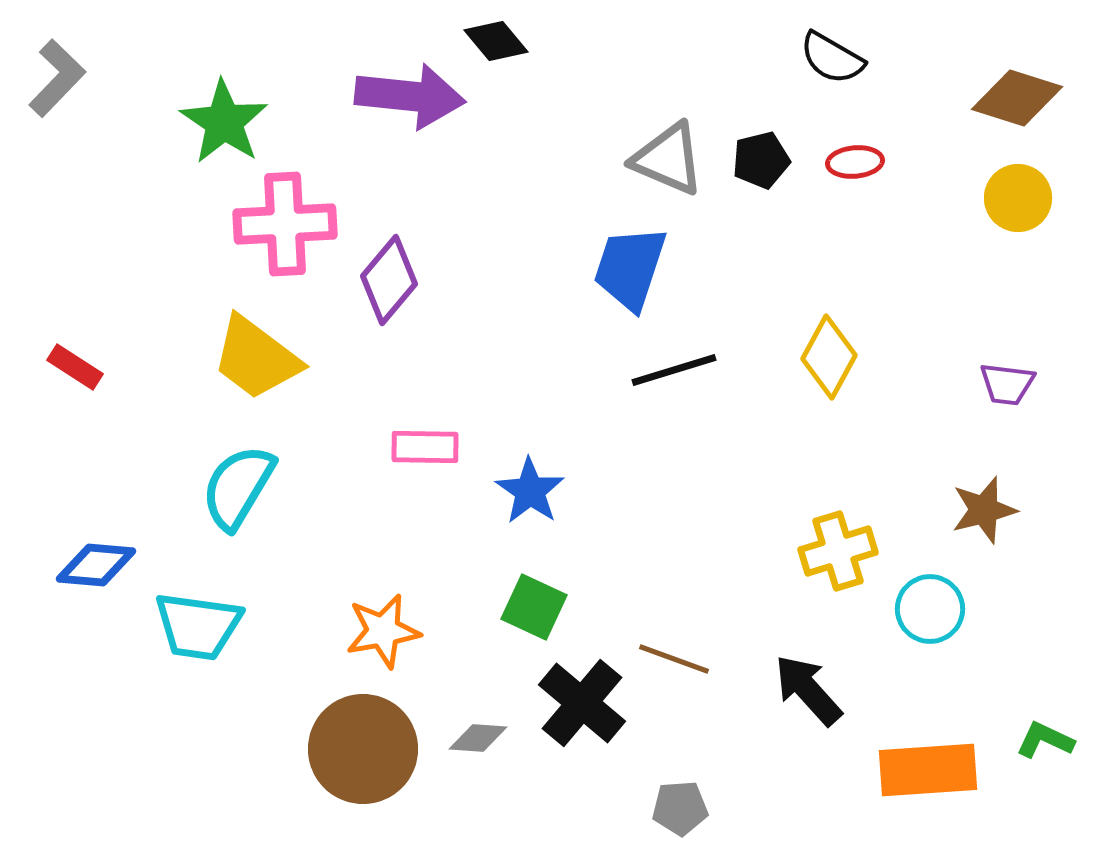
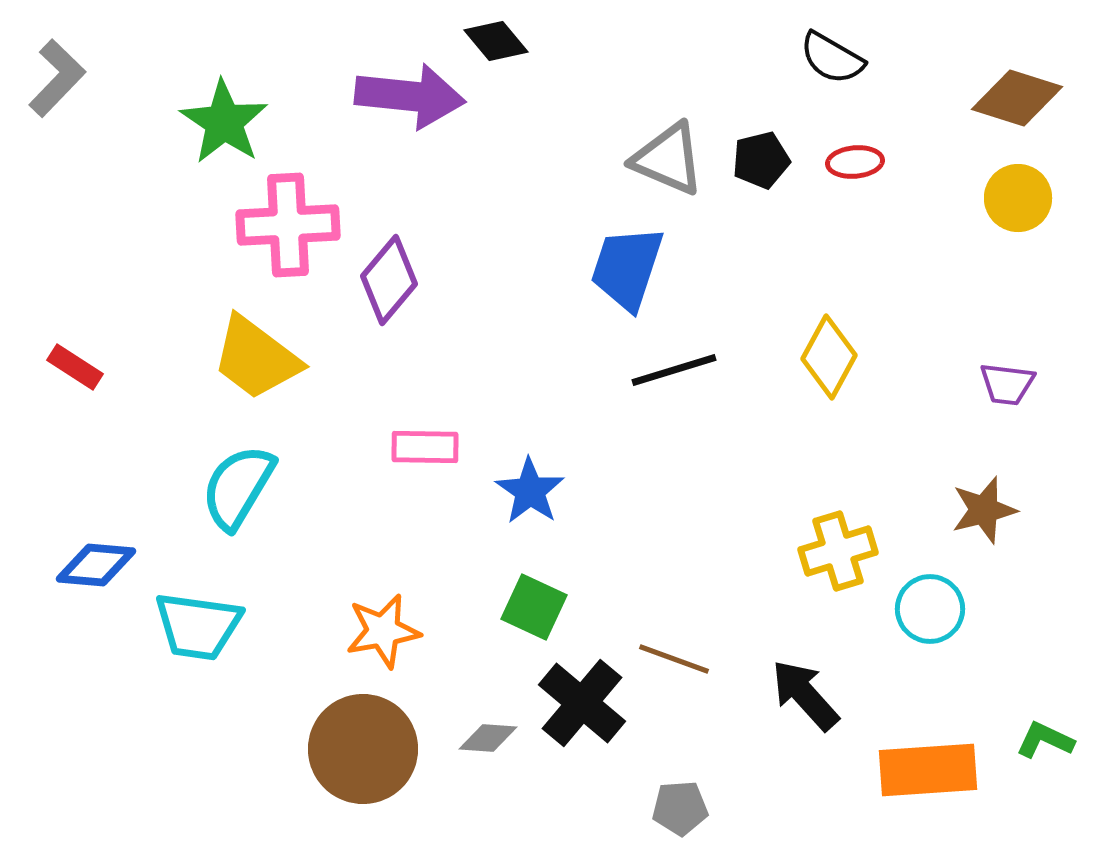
pink cross: moved 3 px right, 1 px down
blue trapezoid: moved 3 px left
black arrow: moved 3 px left, 5 px down
gray diamond: moved 10 px right
